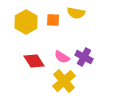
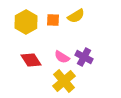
yellow semicircle: moved 3 px down; rotated 42 degrees counterclockwise
red diamond: moved 3 px left, 1 px up
